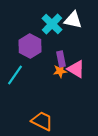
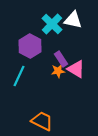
purple rectangle: rotated 21 degrees counterclockwise
orange star: moved 2 px left
cyan line: moved 4 px right, 1 px down; rotated 10 degrees counterclockwise
